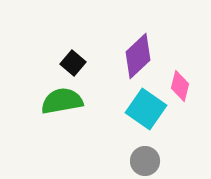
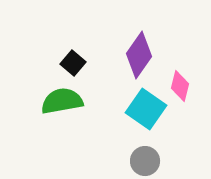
purple diamond: moved 1 px right, 1 px up; rotated 12 degrees counterclockwise
